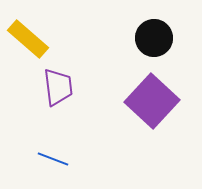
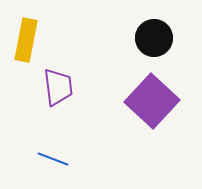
yellow rectangle: moved 2 px left, 1 px down; rotated 60 degrees clockwise
